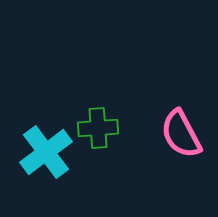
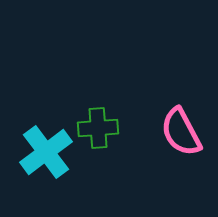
pink semicircle: moved 2 px up
